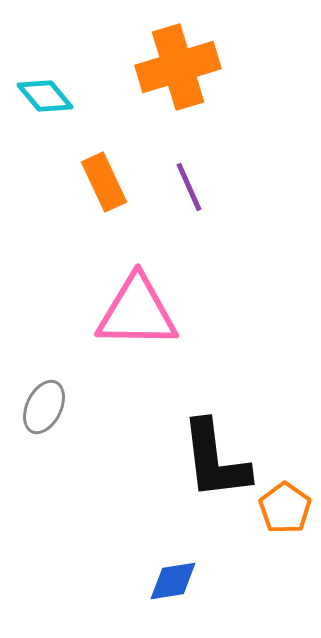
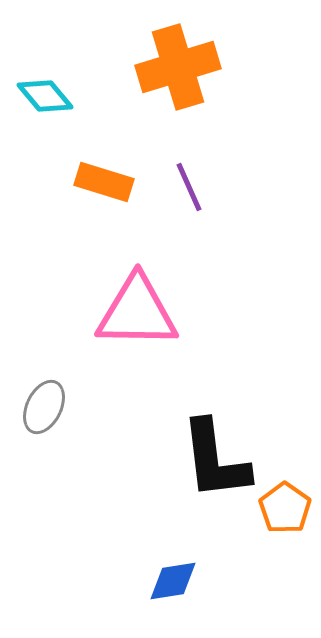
orange rectangle: rotated 48 degrees counterclockwise
